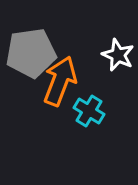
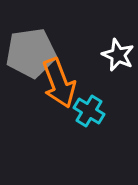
orange arrow: moved 1 px left, 2 px down; rotated 138 degrees clockwise
